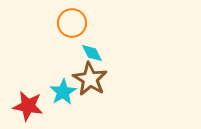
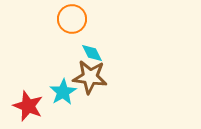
orange circle: moved 4 px up
brown star: moved 2 px up; rotated 24 degrees counterclockwise
red star: rotated 12 degrees clockwise
